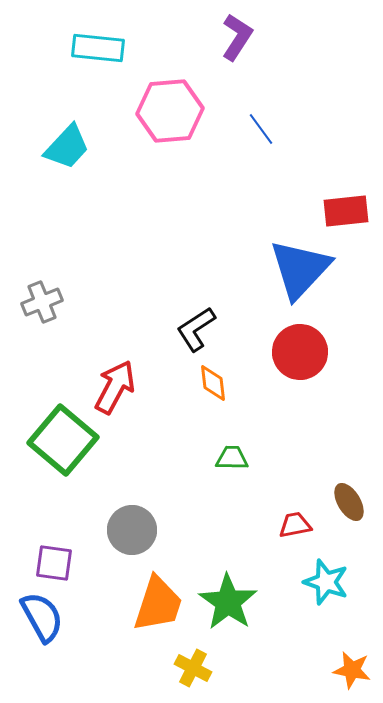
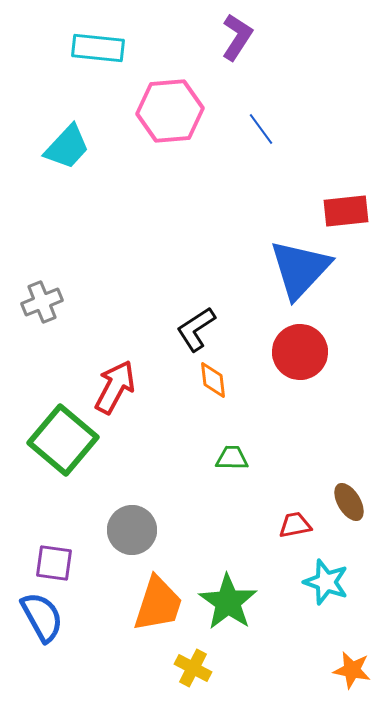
orange diamond: moved 3 px up
